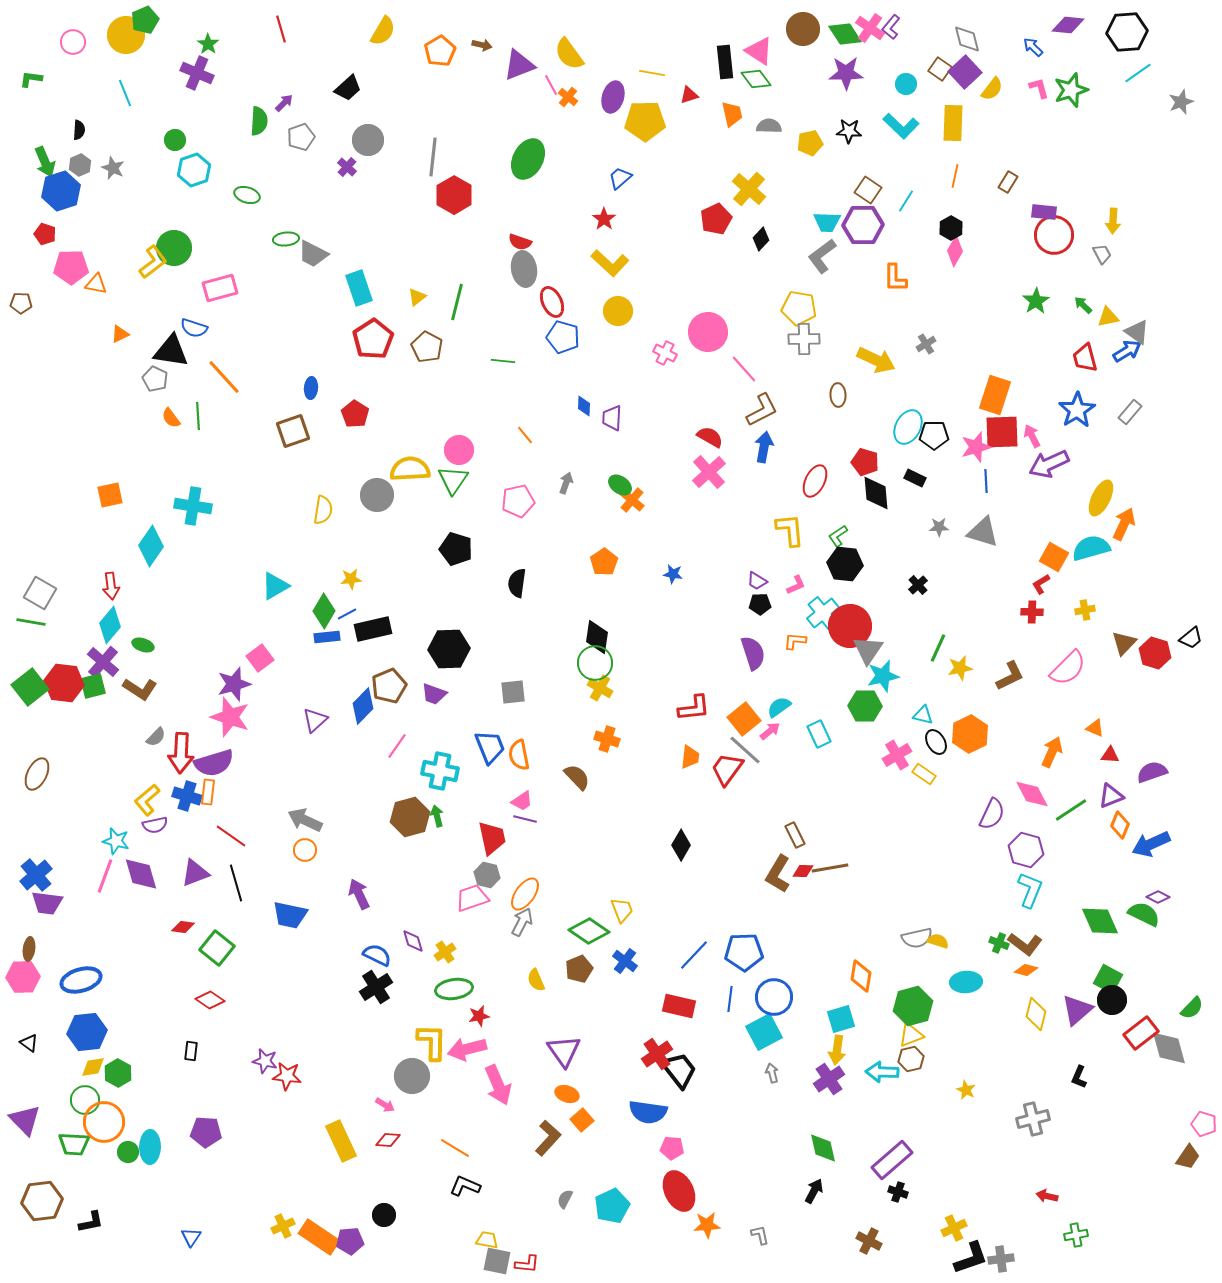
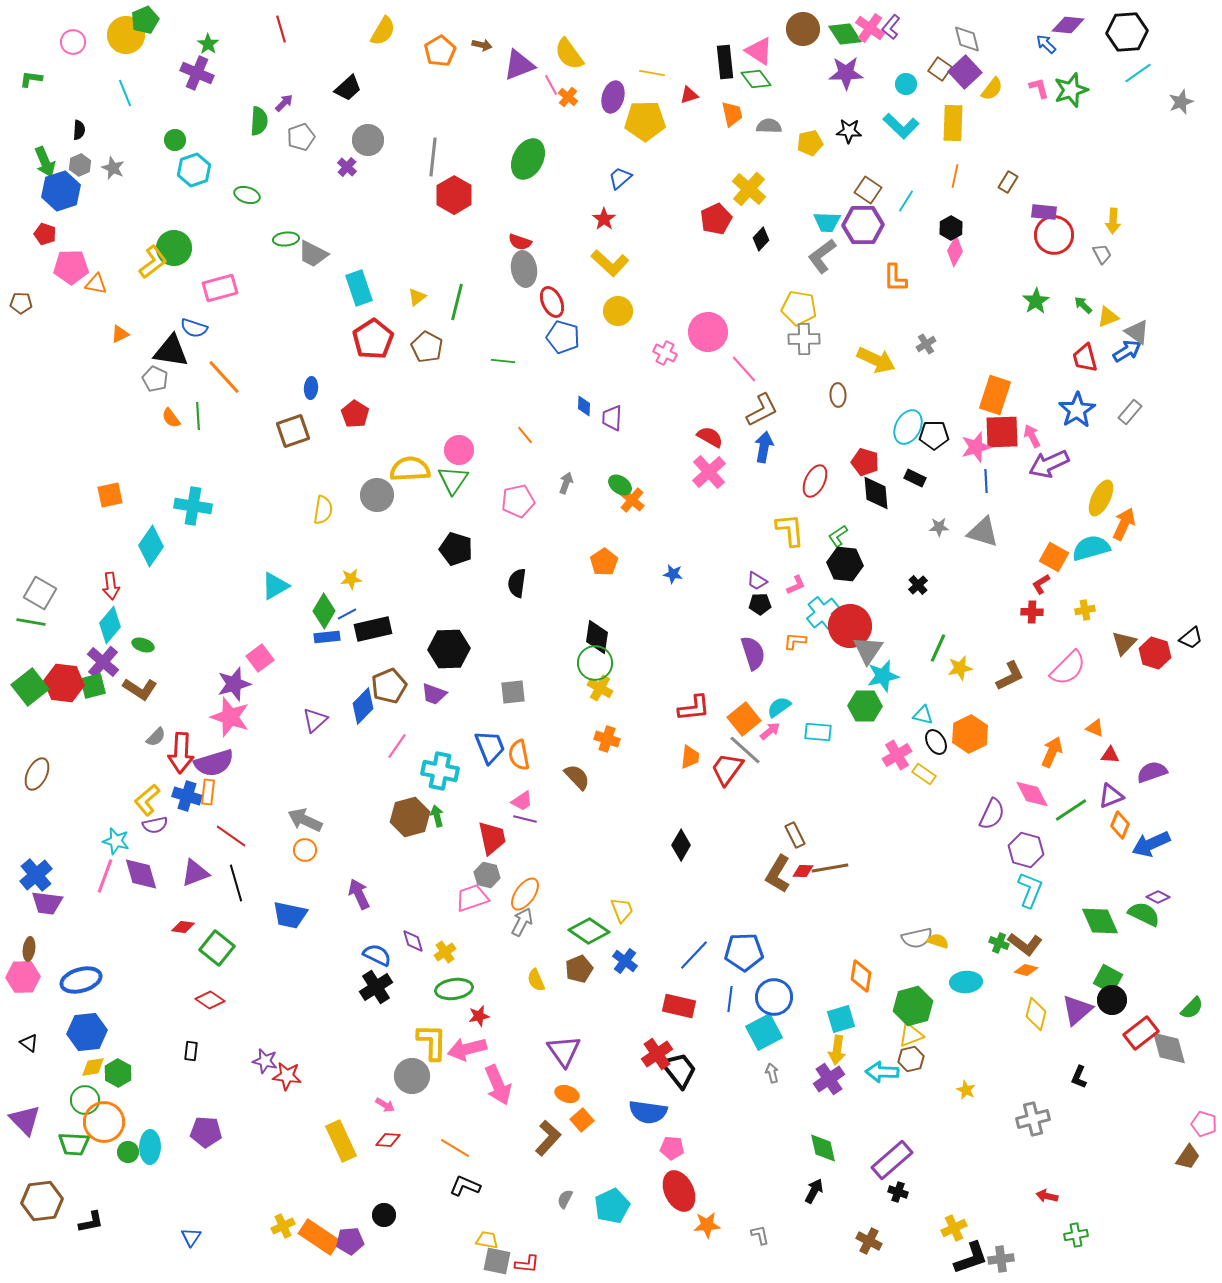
blue arrow at (1033, 47): moved 13 px right, 3 px up
yellow triangle at (1108, 317): rotated 10 degrees counterclockwise
cyan rectangle at (819, 734): moved 1 px left, 2 px up; rotated 60 degrees counterclockwise
